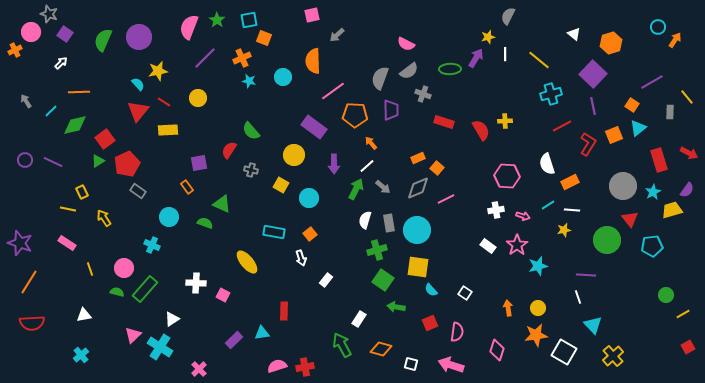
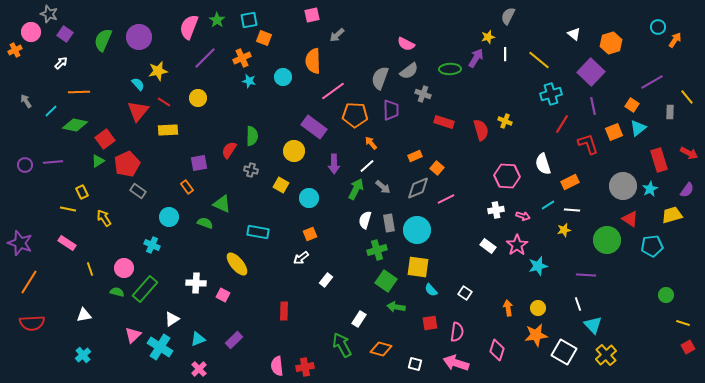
purple square at (593, 74): moved 2 px left, 2 px up
yellow cross at (505, 121): rotated 24 degrees clockwise
green diamond at (75, 125): rotated 25 degrees clockwise
red line at (562, 126): moved 2 px up; rotated 30 degrees counterclockwise
red semicircle at (481, 130): rotated 15 degrees clockwise
green semicircle at (251, 131): moved 1 px right, 5 px down; rotated 138 degrees counterclockwise
orange square at (614, 135): moved 3 px up
red L-shape at (588, 144): rotated 50 degrees counterclockwise
yellow circle at (294, 155): moved 4 px up
orange rectangle at (418, 158): moved 3 px left, 2 px up
purple circle at (25, 160): moved 5 px down
purple line at (53, 162): rotated 30 degrees counterclockwise
white semicircle at (547, 164): moved 4 px left
cyan star at (653, 192): moved 3 px left, 3 px up
yellow trapezoid at (672, 210): moved 5 px down
red triangle at (630, 219): rotated 18 degrees counterclockwise
cyan rectangle at (274, 232): moved 16 px left
orange square at (310, 234): rotated 16 degrees clockwise
white arrow at (301, 258): rotated 70 degrees clockwise
yellow ellipse at (247, 262): moved 10 px left, 2 px down
green square at (383, 280): moved 3 px right, 1 px down
white line at (578, 297): moved 7 px down
yellow line at (683, 314): moved 9 px down; rotated 48 degrees clockwise
red square at (430, 323): rotated 14 degrees clockwise
cyan triangle at (262, 333): moved 64 px left, 6 px down; rotated 14 degrees counterclockwise
cyan cross at (81, 355): moved 2 px right
yellow cross at (613, 356): moved 7 px left, 1 px up
white square at (411, 364): moved 4 px right
pink arrow at (451, 365): moved 5 px right, 2 px up
pink semicircle at (277, 366): rotated 78 degrees counterclockwise
